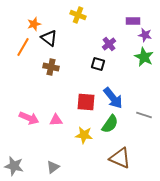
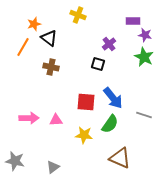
pink arrow: rotated 24 degrees counterclockwise
gray star: moved 1 px right, 5 px up
